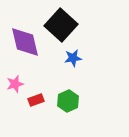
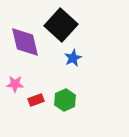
blue star: rotated 18 degrees counterclockwise
pink star: rotated 18 degrees clockwise
green hexagon: moved 3 px left, 1 px up
